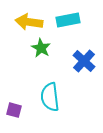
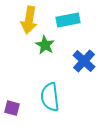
yellow arrow: moved 2 px up; rotated 88 degrees counterclockwise
green star: moved 4 px right, 3 px up
purple square: moved 2 px left, 2 px up
